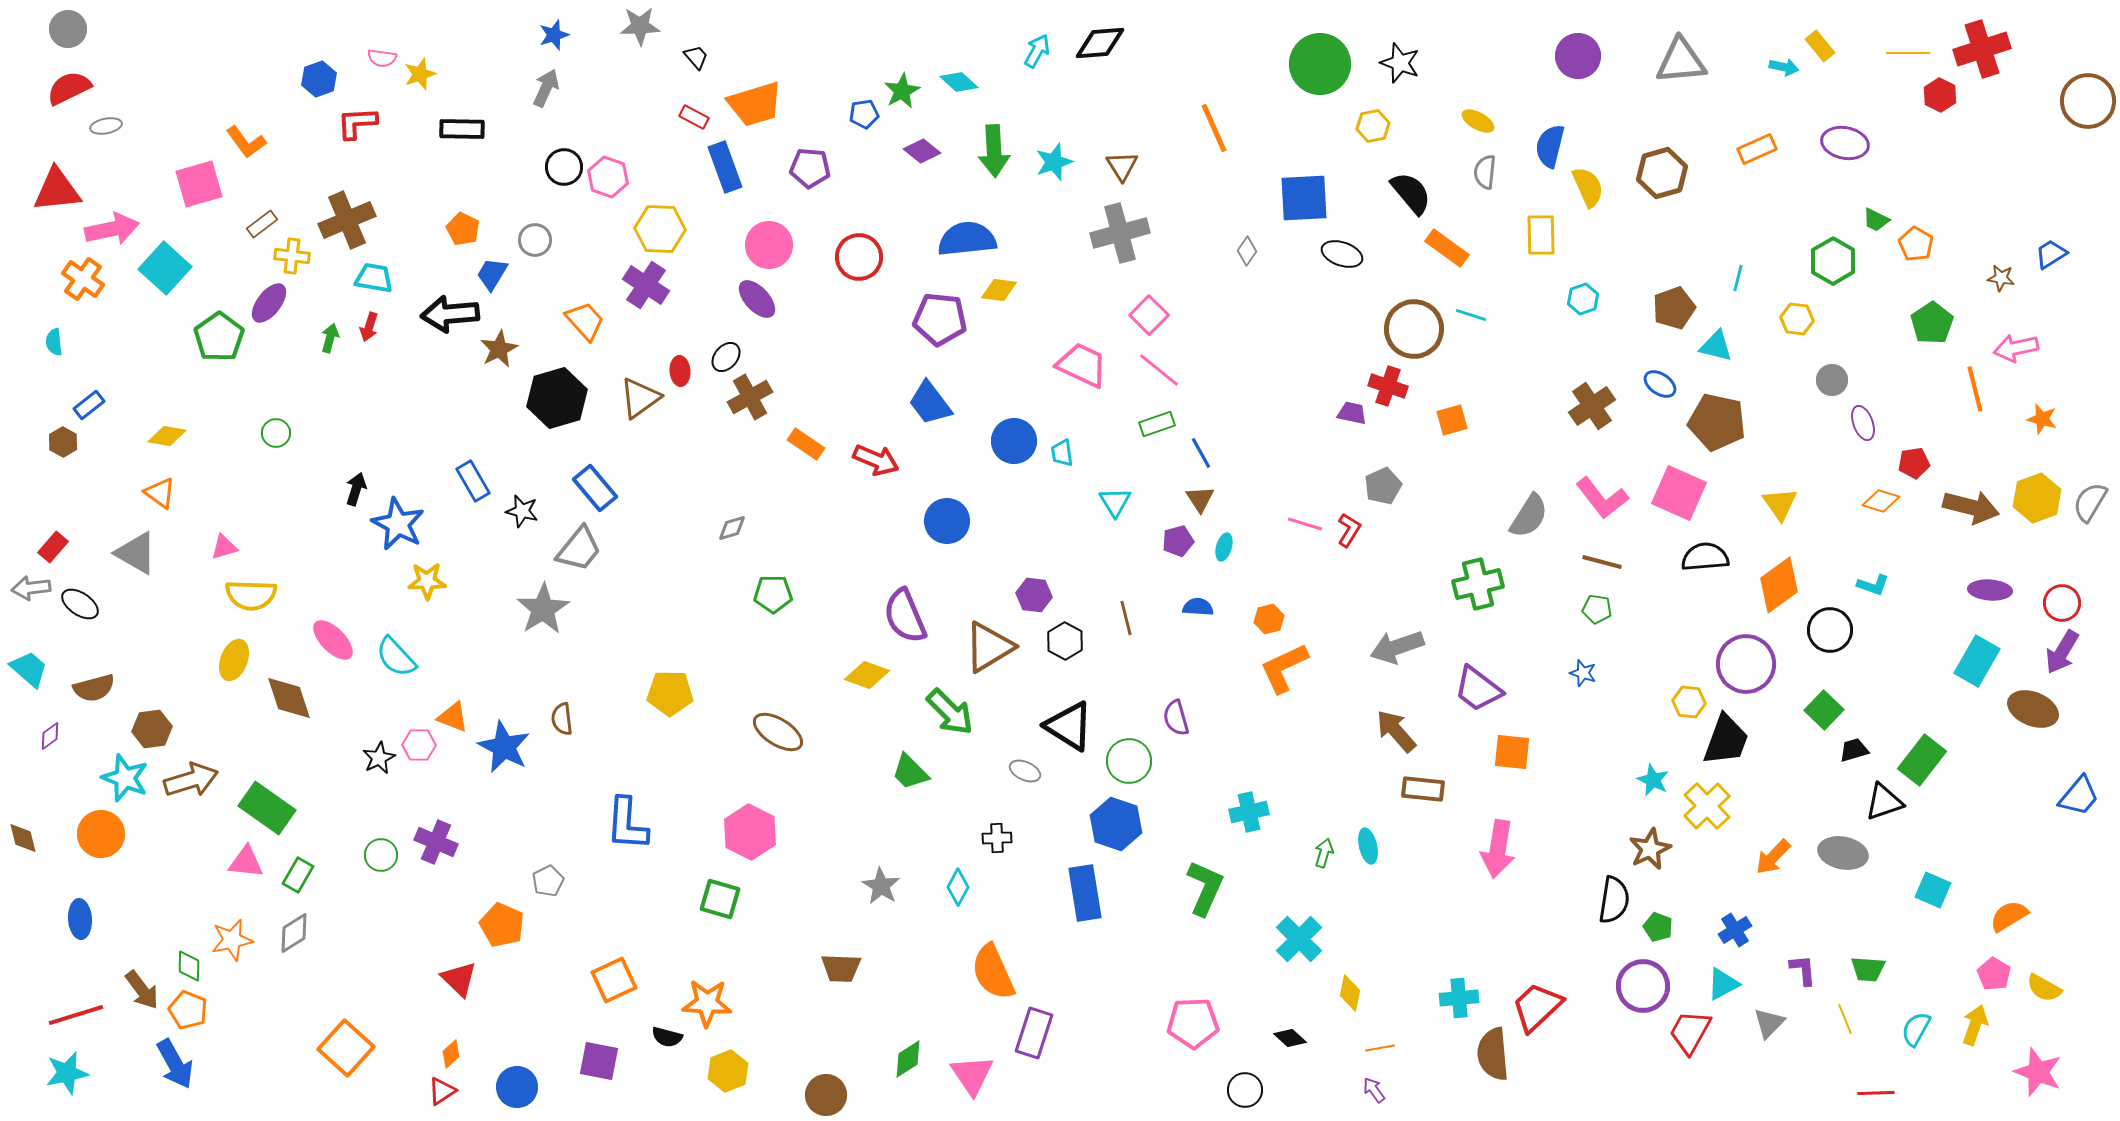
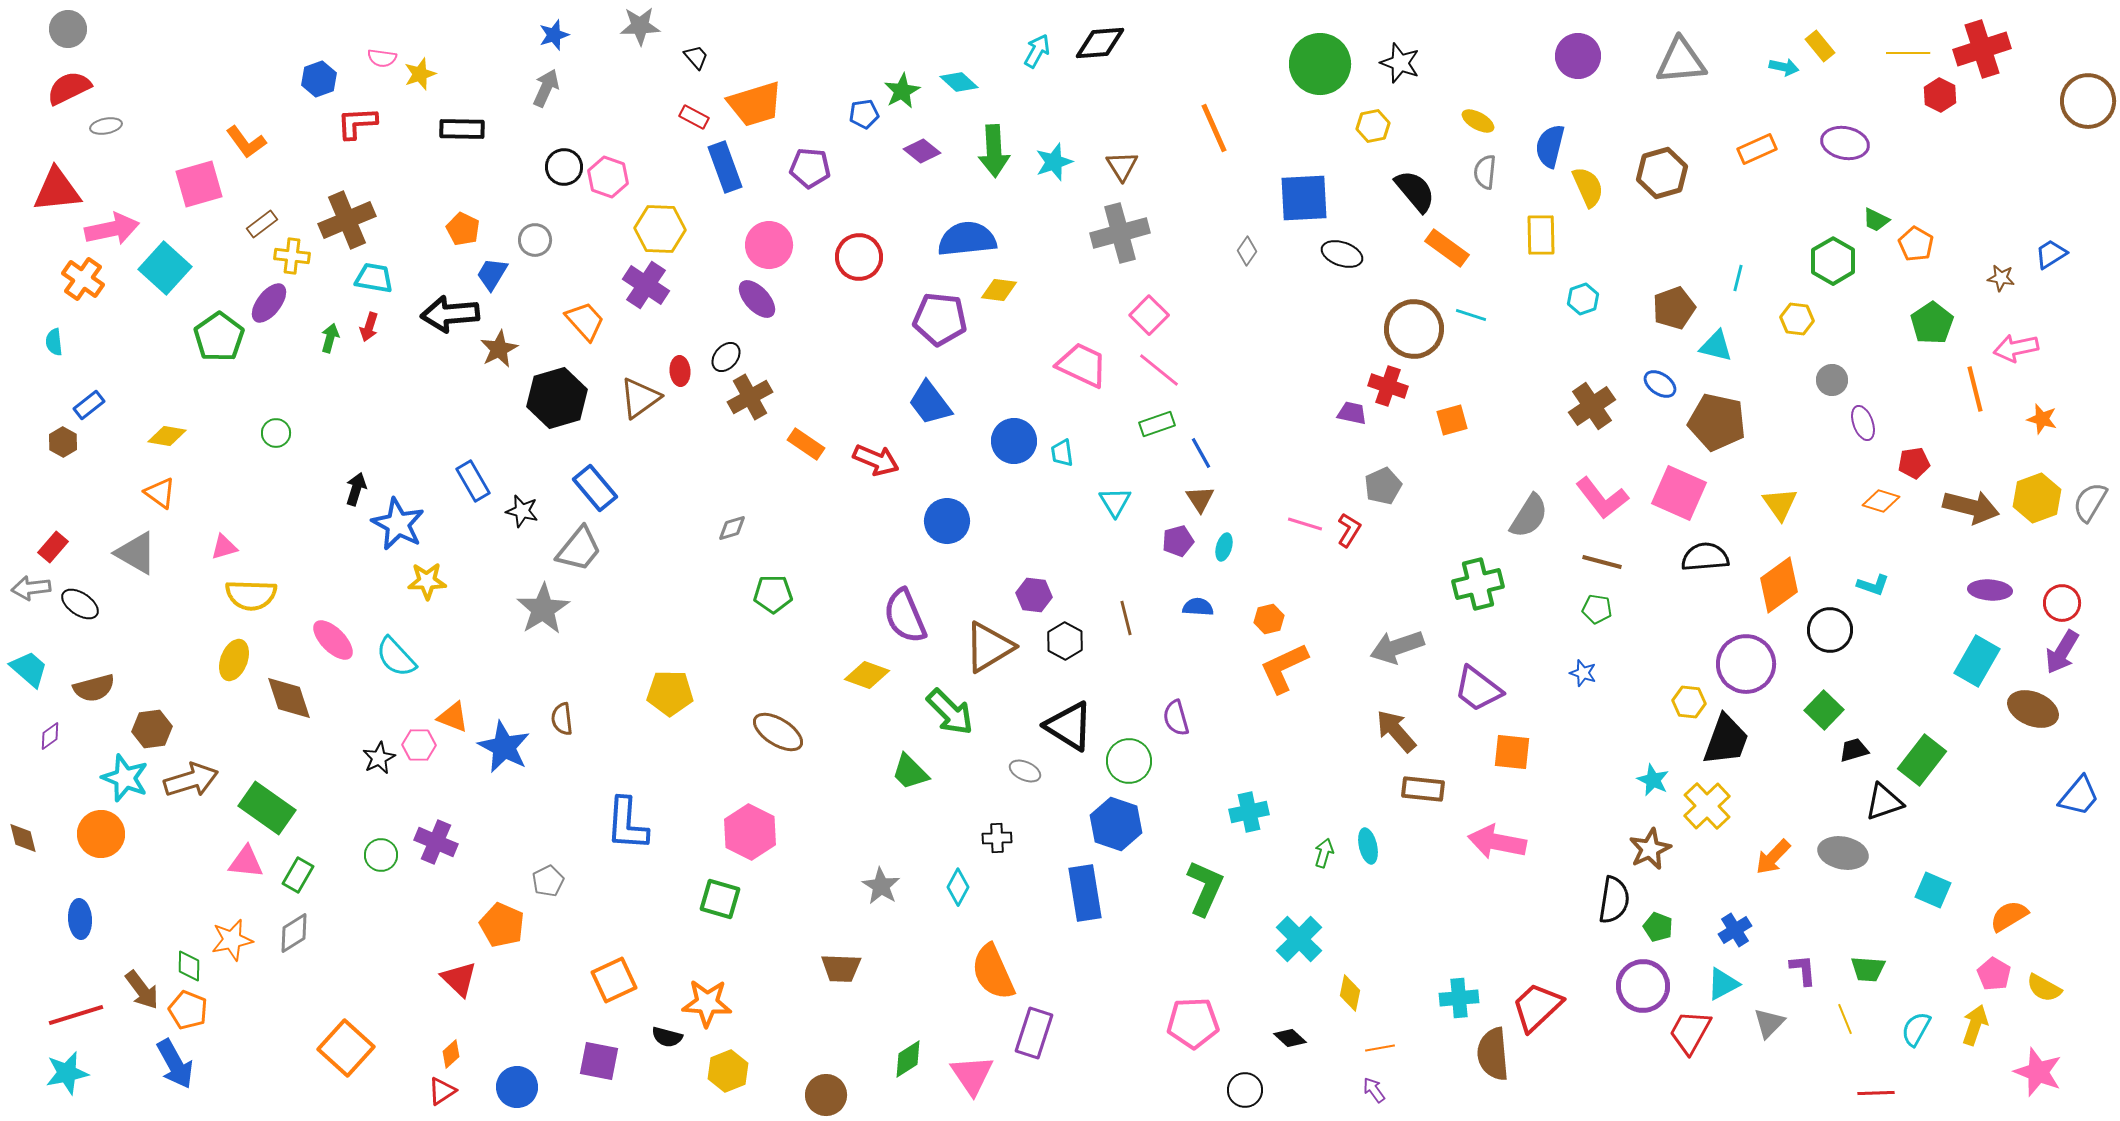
black semicircle at (1411, 193): moved 4 px right, 2 px up
pink arrow at (1498, 849): moved 1 px left, 7 px up; rotated 92 degrees clockwise
